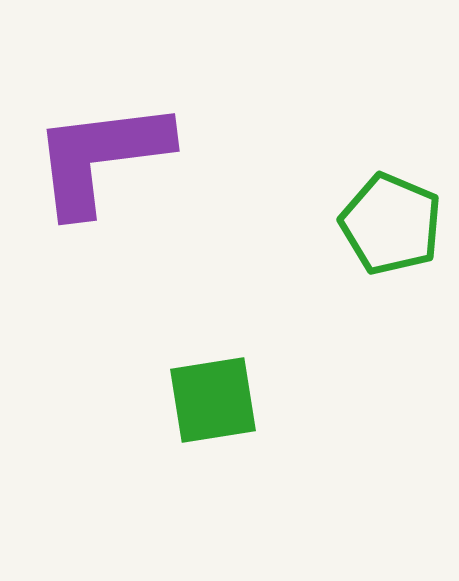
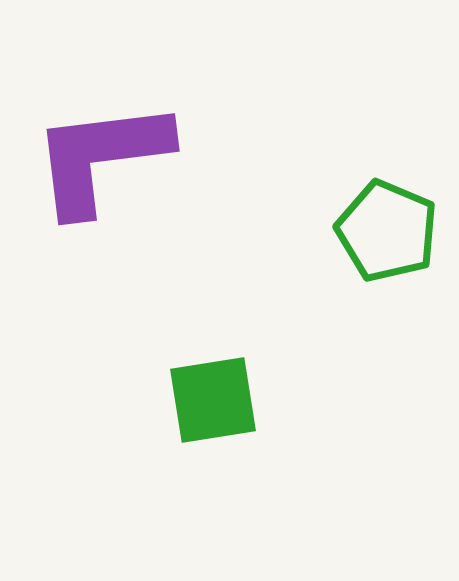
green pentagon: moved 4 px left, 7 px down
